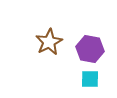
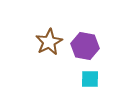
purple hexagon: moved 5 px left, 3 px up
